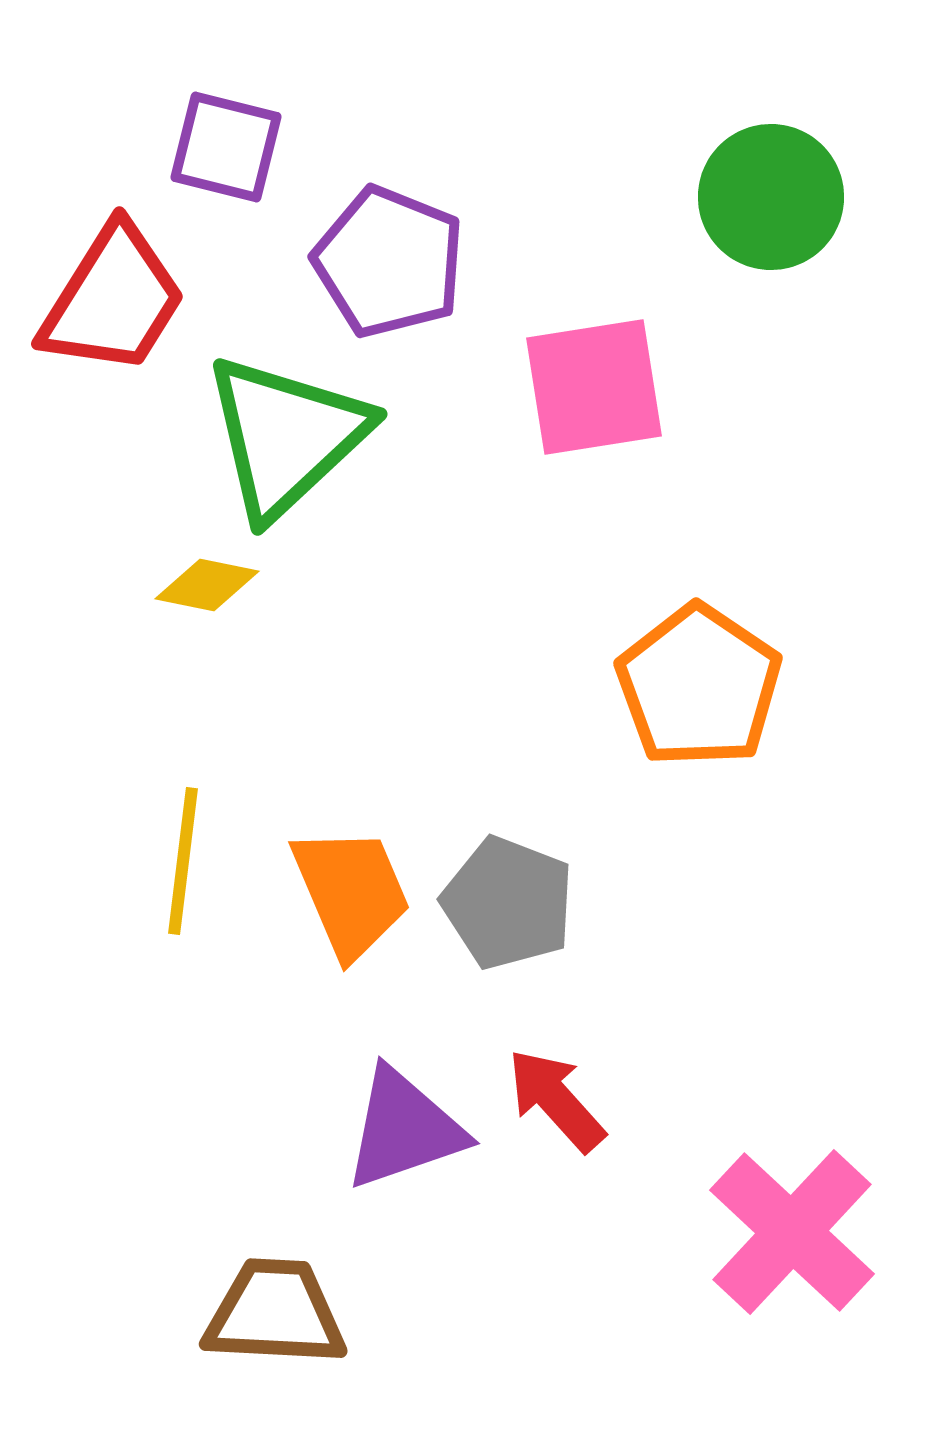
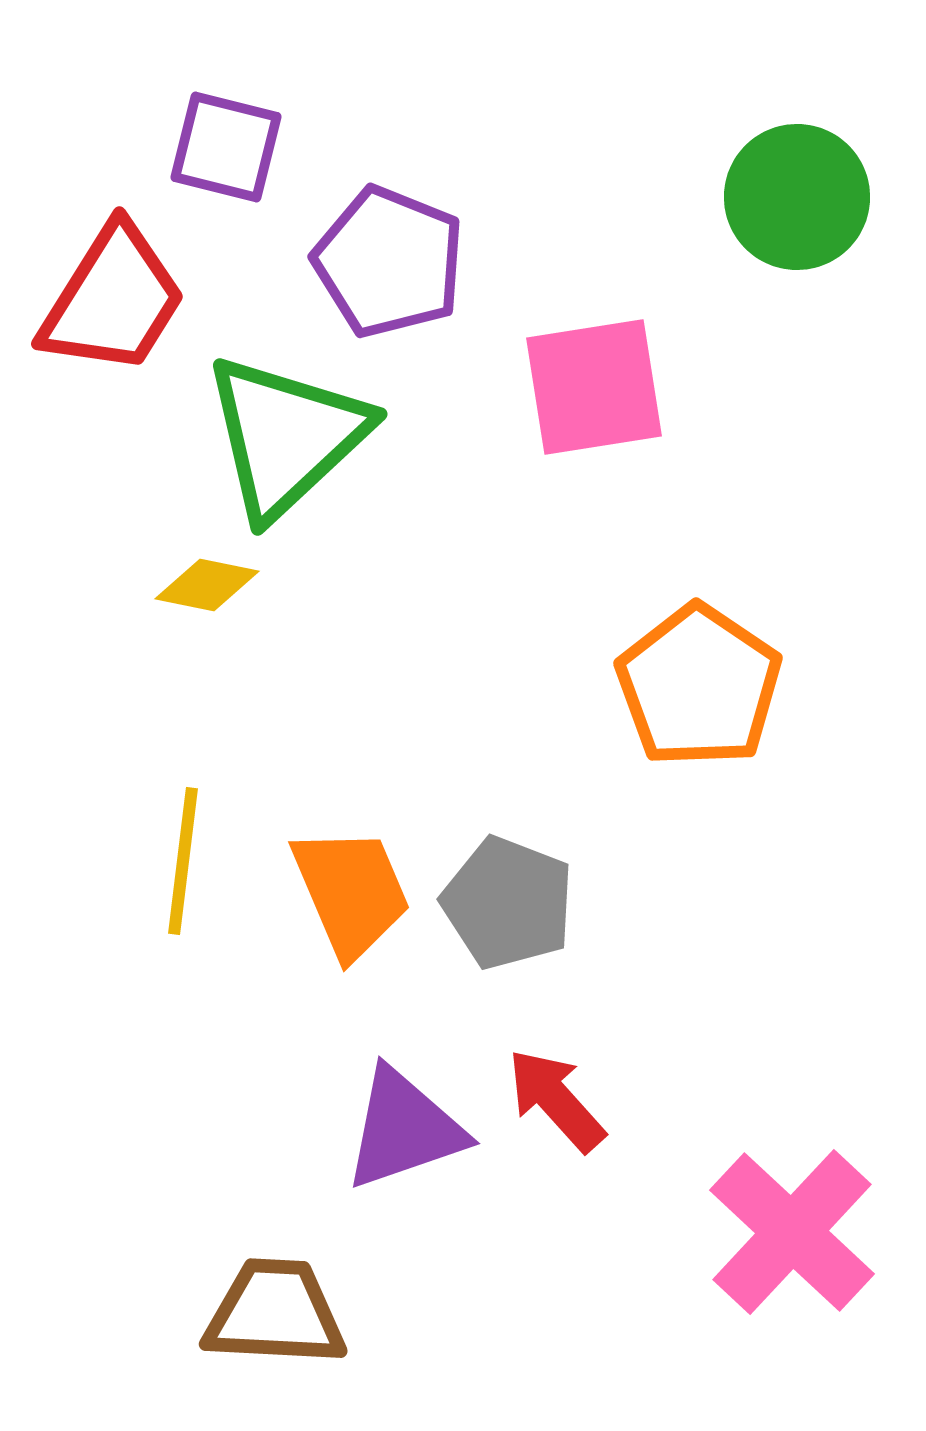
green circle: moved 26 px right
